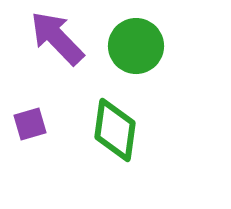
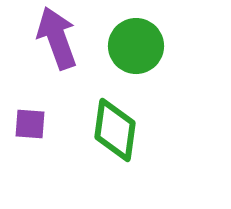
purple arrow: rotated 24 degrees clockwise
purple square: rotated 20 degrees clockwise
